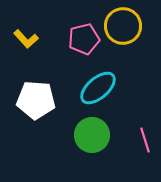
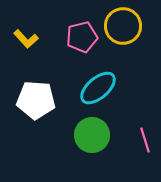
pink pentagon: moved 2 px left, 2 px up
